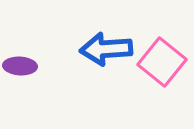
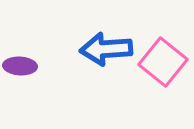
pink square: moved 1 px right
